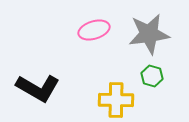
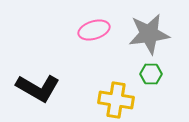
green hexagon: moved 1 px left, 2 px up; rotated 15 degrees counterclockwise
yellow cross: rotated 8 degrees clockwise
